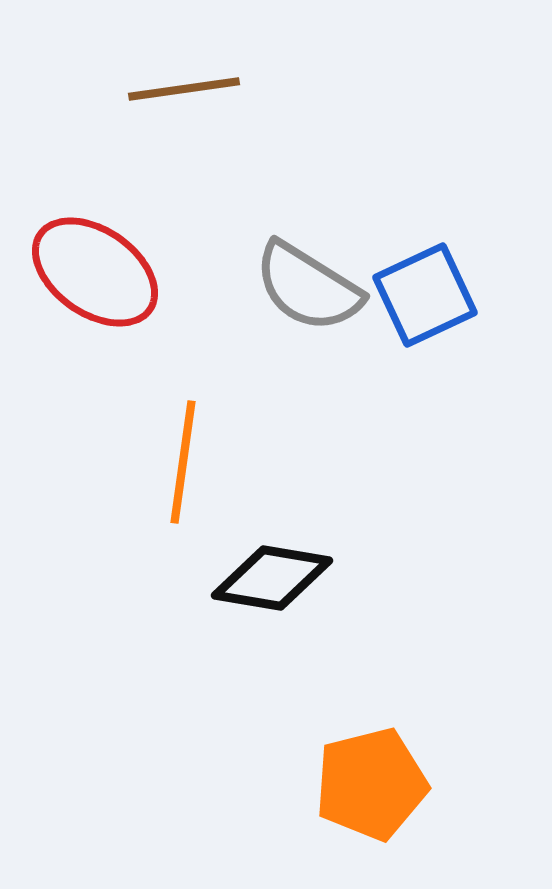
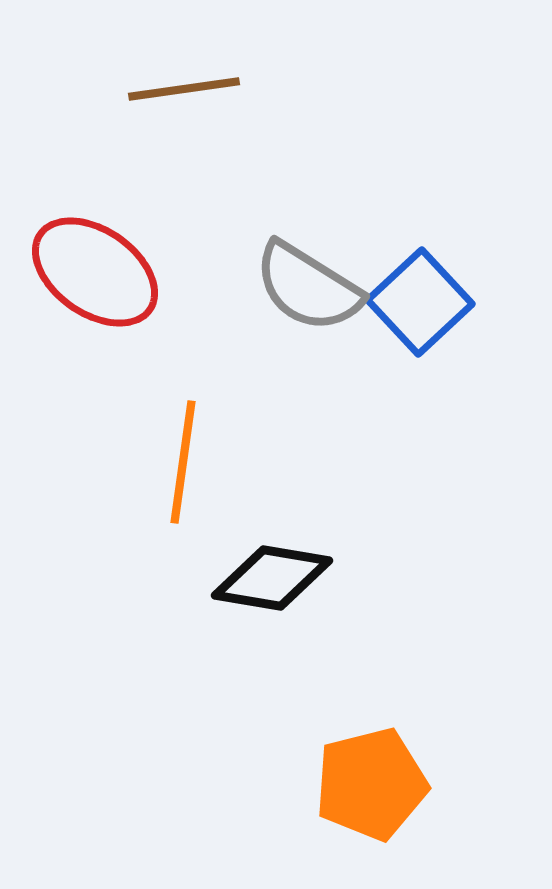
blue square: moved 5 px left, 7 px down; rotated 18 degrees counterclockwise
